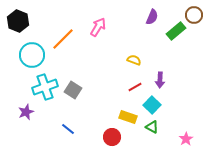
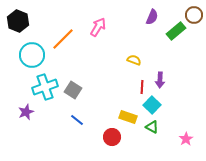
red line: moved 7 px right; rotated 56 degrees counterclockwise
blue line: moved 9 px right, 9 px up
